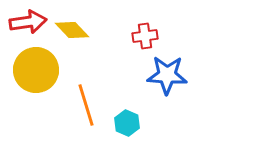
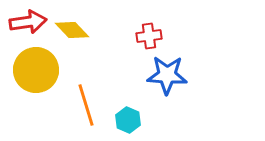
red cross: moved 4 px right
cyan hexagon: moved 1 px right, 3 px up
